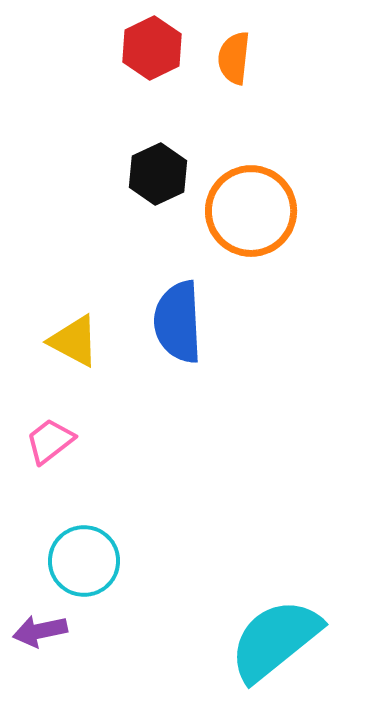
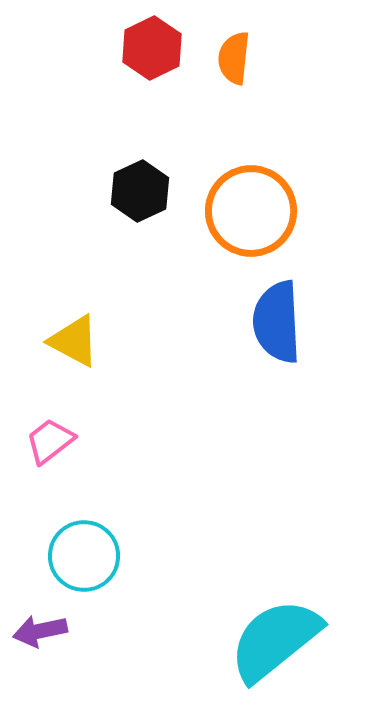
black hexagon: moved 18 px left, 17 px down
blue semicircle: moved 99 px right
cyan circle: moved 5 px up
